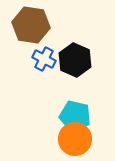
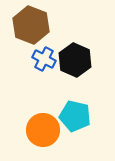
brown hexagon: rotated 12 degrees clockwise
orange circle: moved 32 px left, 9 px up
